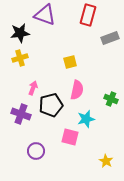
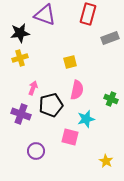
red rectangle: moved 1 px up
